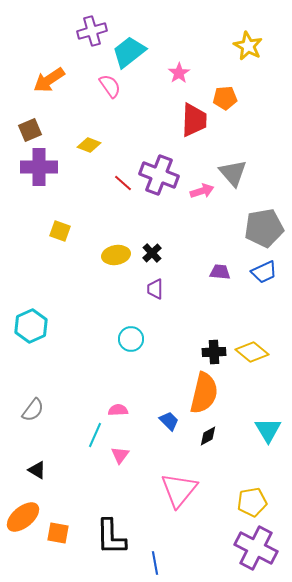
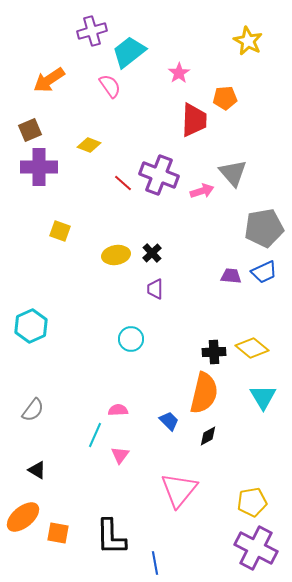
yellow star at (248, 46): moved 5 px up
purple trapezoid at (220, 272): moved 11 px right, 4 px down
yellow diamond at (252, 352): moved 4 px up
cyan triangle at (268, 430): moved 5 px left, 33 px up
